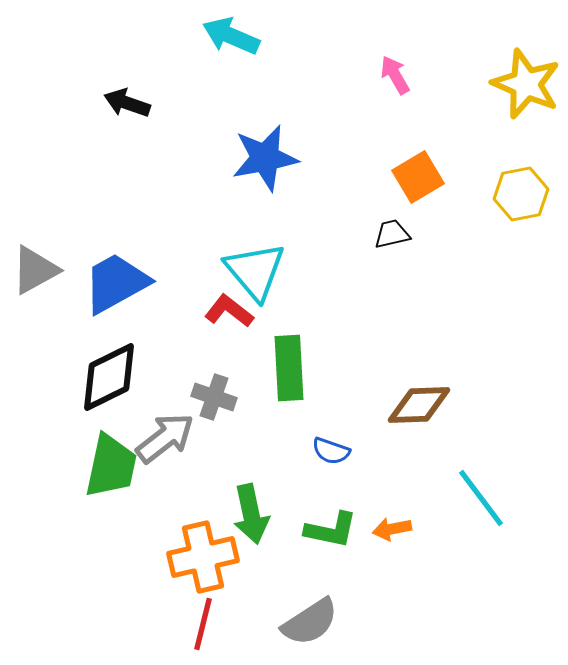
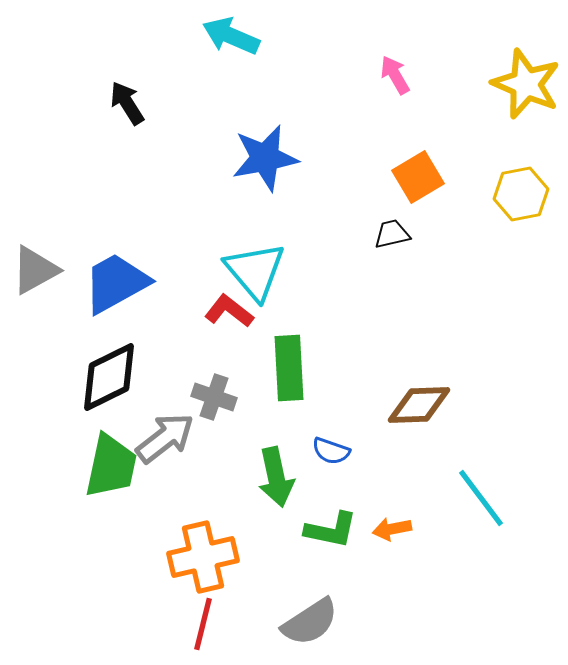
black arrow: rotated 39 degrees clockwise
green arrow: moved 25 px right, 37 px up
